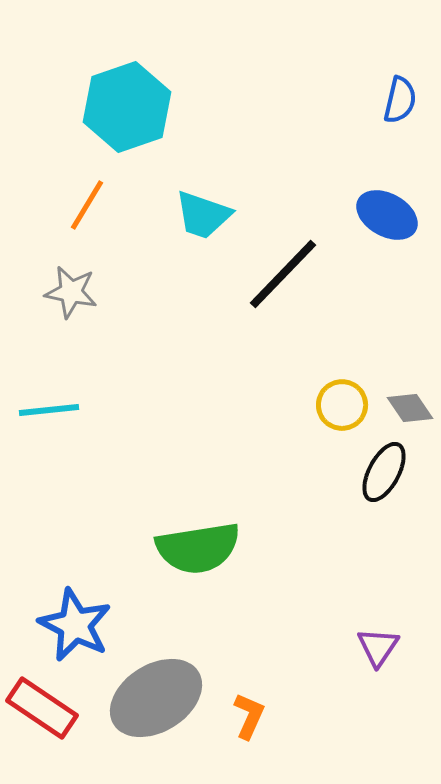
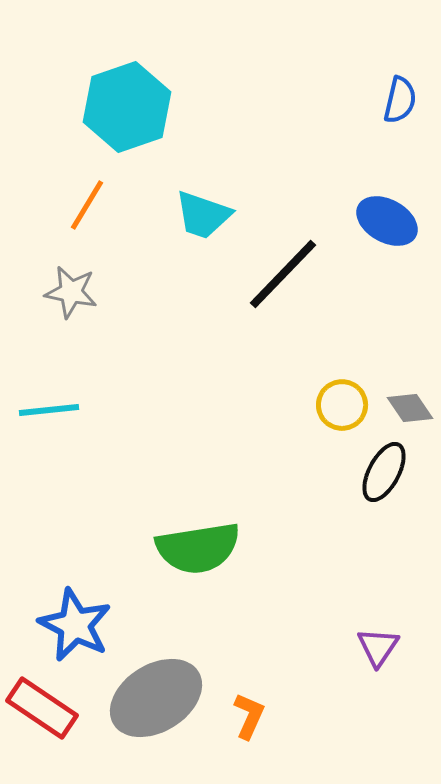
blue ellipse: moved 6 px down
